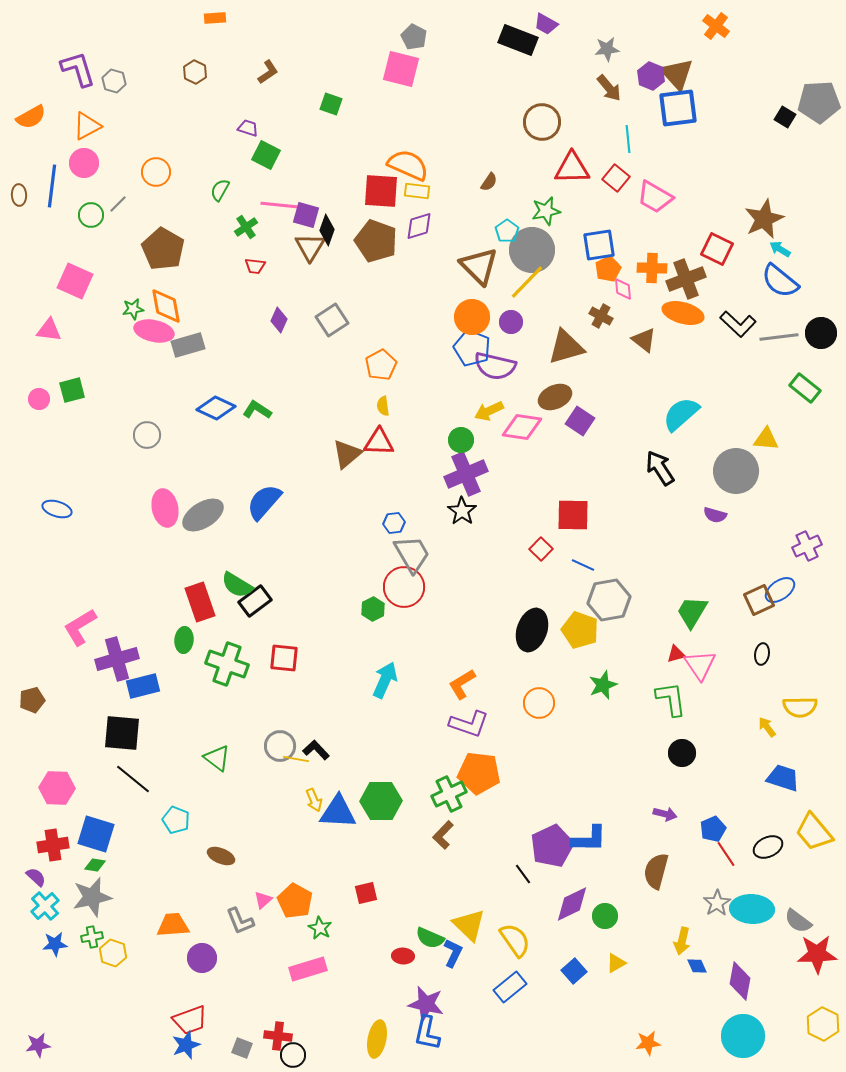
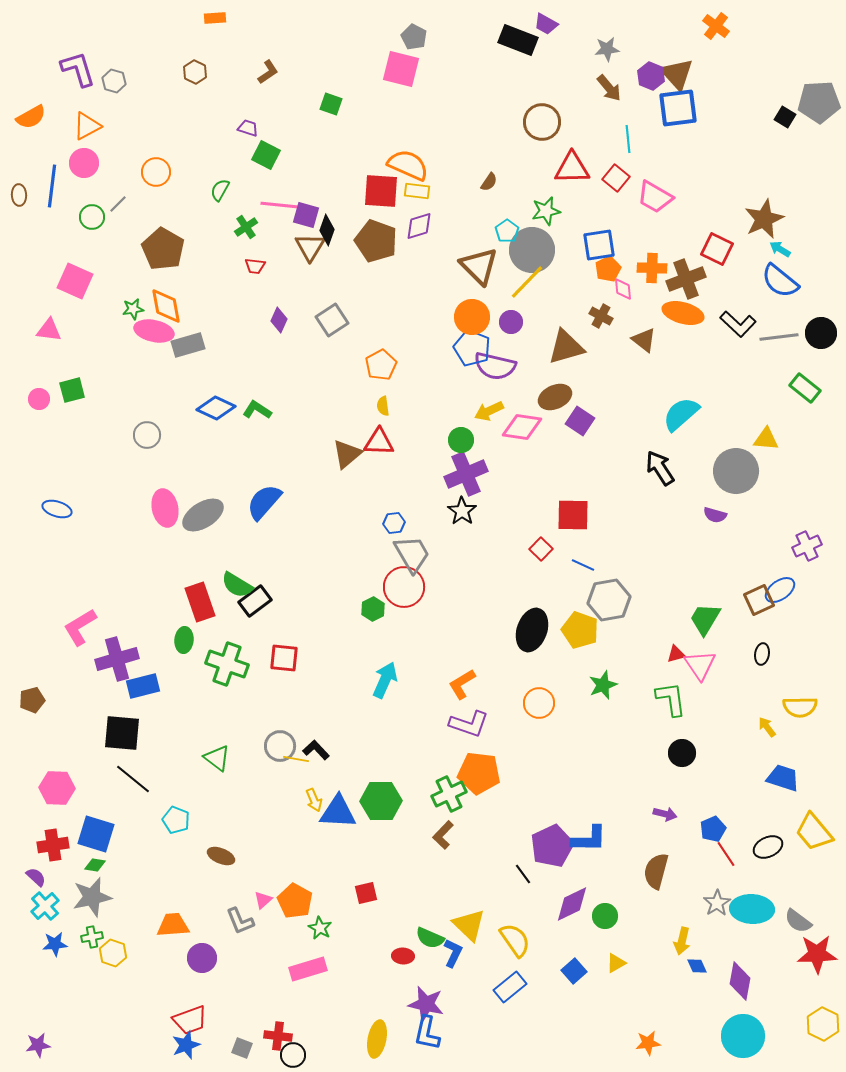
green circle at (91, 215): moved 1 px right, 2 px down
green trapezoid at (692, 612): moved 13 px right, 7 px down
